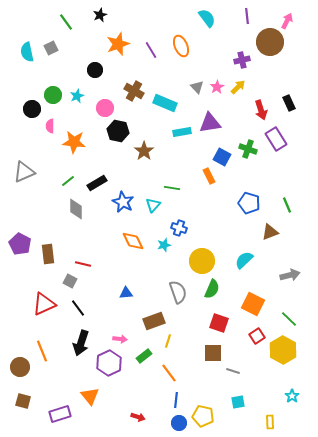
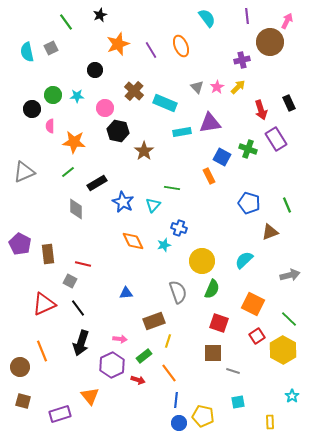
brown cross at (134, 91): rotated 12 degrees clockwise
cyan star at (77, 96): rotated 24 degrees clockwise
green line at (68, 181): moved 9 px up
purple hexagon at (109, 363): moved 3 px right, 2 px down
red arrow at (138, 417): moved 37 px up
